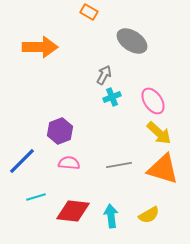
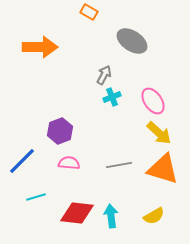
red diamond: moved 4 px right, 2 px down
yellow semicircle: moved 5 px right, 1 px down
